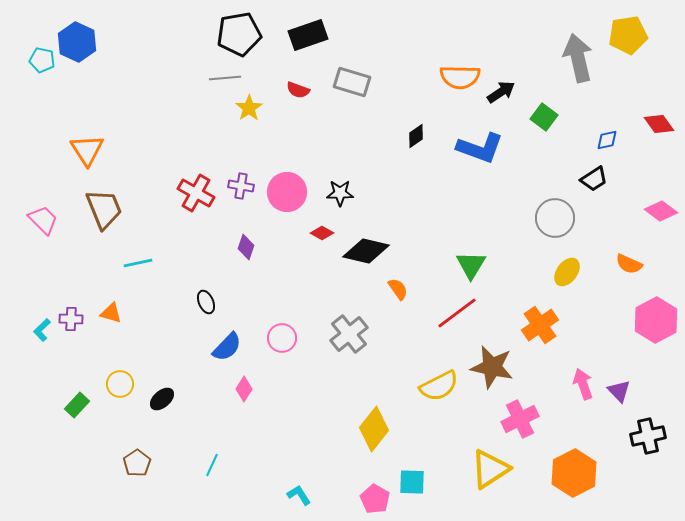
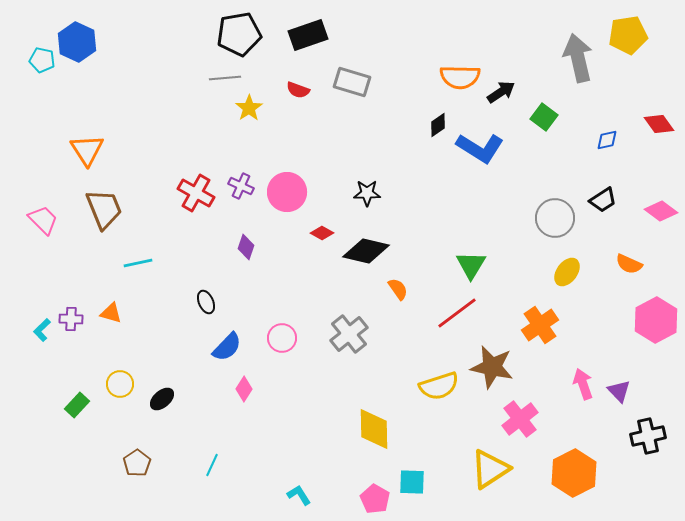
black diamond at (416, 136): moved 22 px right, 11 px up
blue L-shape at (480, 148): rotated 12 degrees clockwise
black trapezoid at (594, 179): moved 9 px right, 21 px down
purple cross at (241, 186): rotated 15 degrees clockwise
black star at (340, 193): moved 27 px right
yellow semicircle at (439, 386): rotated 9 degrees clockwise
pink cross at (520, 419): rotated 12 degrees counterclockwise
yellow diamond at (374, 429): rotated 39 degrees counterclockwise
